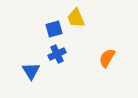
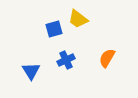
yellow trapezoid: moved 2 px right, 1 px down; rotated 30 degrees counterclockwise
blue cross: moved 9 px right, 6 px down
